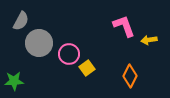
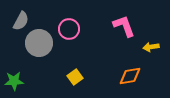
yellow arrow: moved 2 px right, 7 px down
pink circle: moved 25 px up
yellow square: moved 12 px left, 9 px down
orange diamond: rotated 55 degrees clockwise
